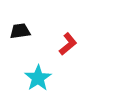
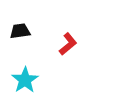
cyan star: moved 13 px left, 2 px down
